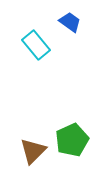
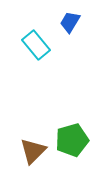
blue trapezoid: rotated 95 degrees counterclockwise
green pentagon: rotated 8 degrees clockwise
